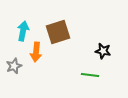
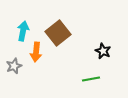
brown square: moved 1 px down; rotated 20 degrees counterclockwise
black star: rotated 14 degrees clockwise
green line: moved 1 px right, 4 px down; rotated 18 degrees counterclockwise
